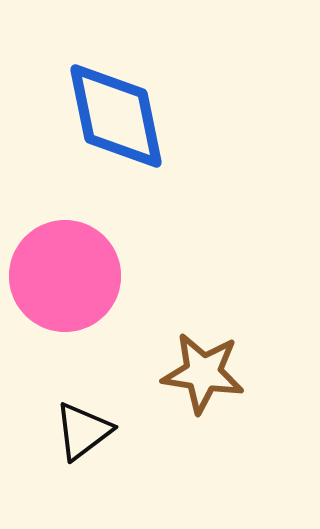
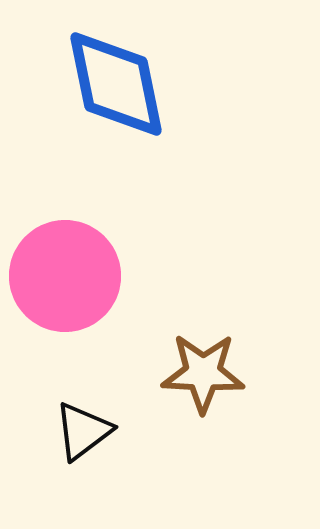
blue diamond: moved 32 px up
brown star: rotated 6 degrees counterclockwise
